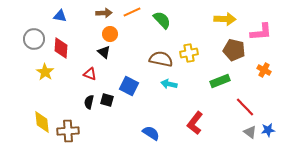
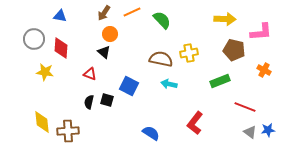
brown arrow: rotated 126 degrees clockwise
yellow star: rotated 24 degrees counterclockwise
red line: rotated 25 degrees counterclockwise
